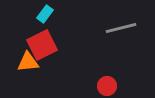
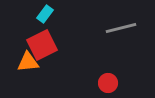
red circle: moved 1 px right, 3 px up
